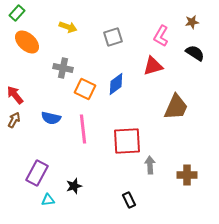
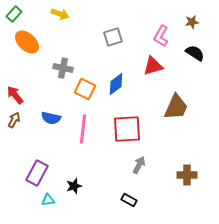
green rectangle: moved 3 px left, 1 px down
yellow arrow: moved 8 px left, 13 px up
pink line: rotated 12 degrees clockwise
red square: moved 12 px up
gray arrow: moved 11 px left; rotated 30 degrees clockwise
black rectangle: rotated 35 degrees counterclockwise
